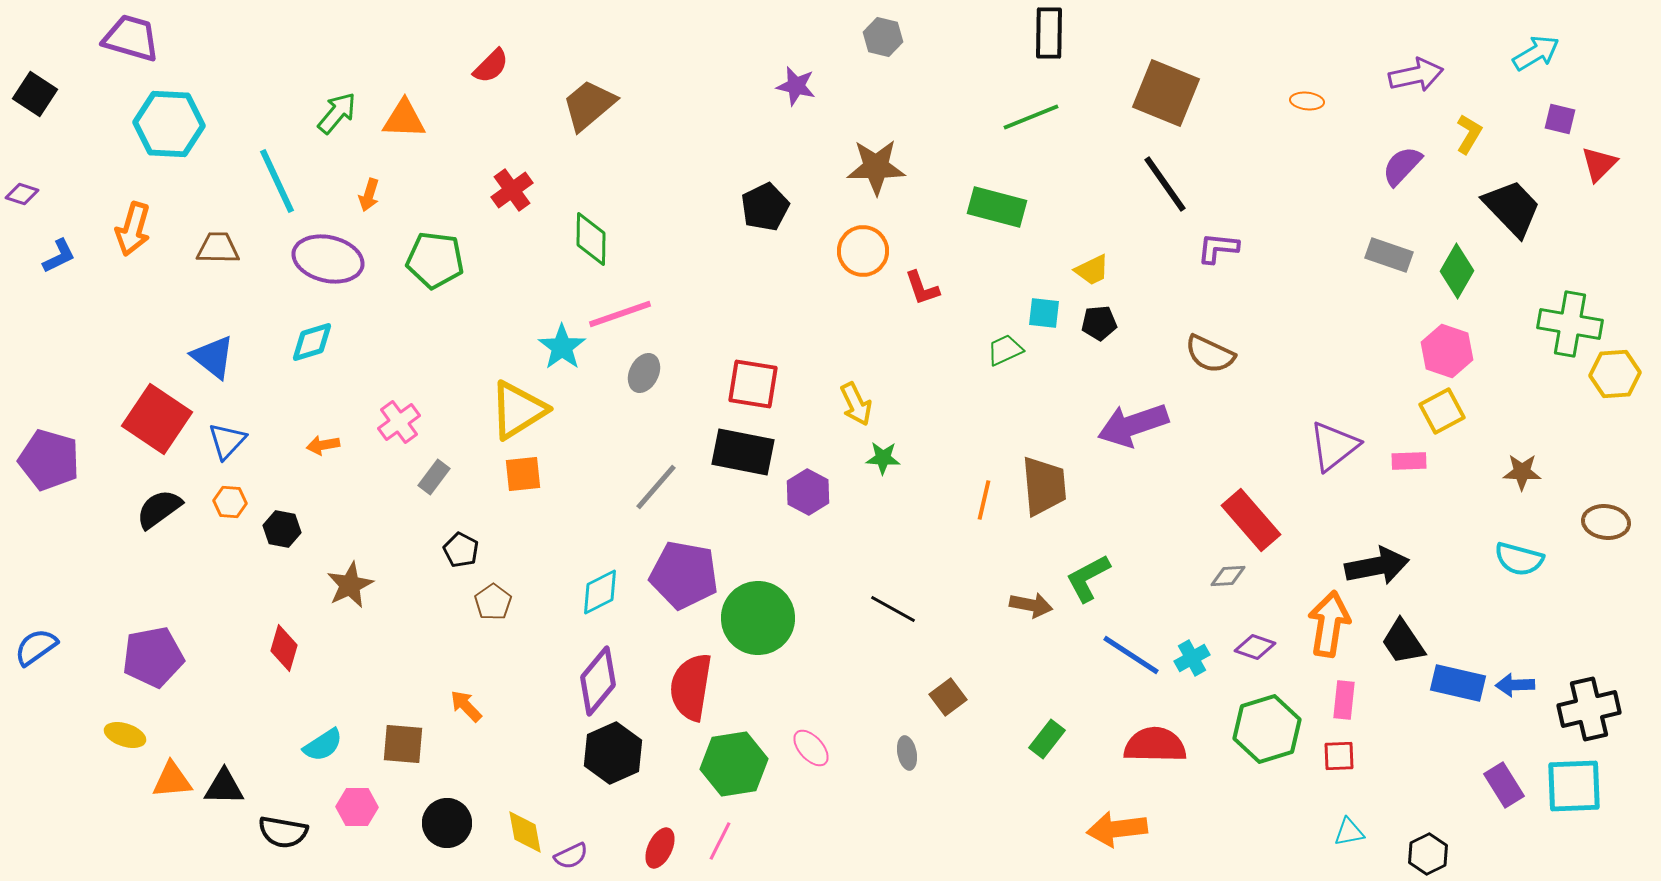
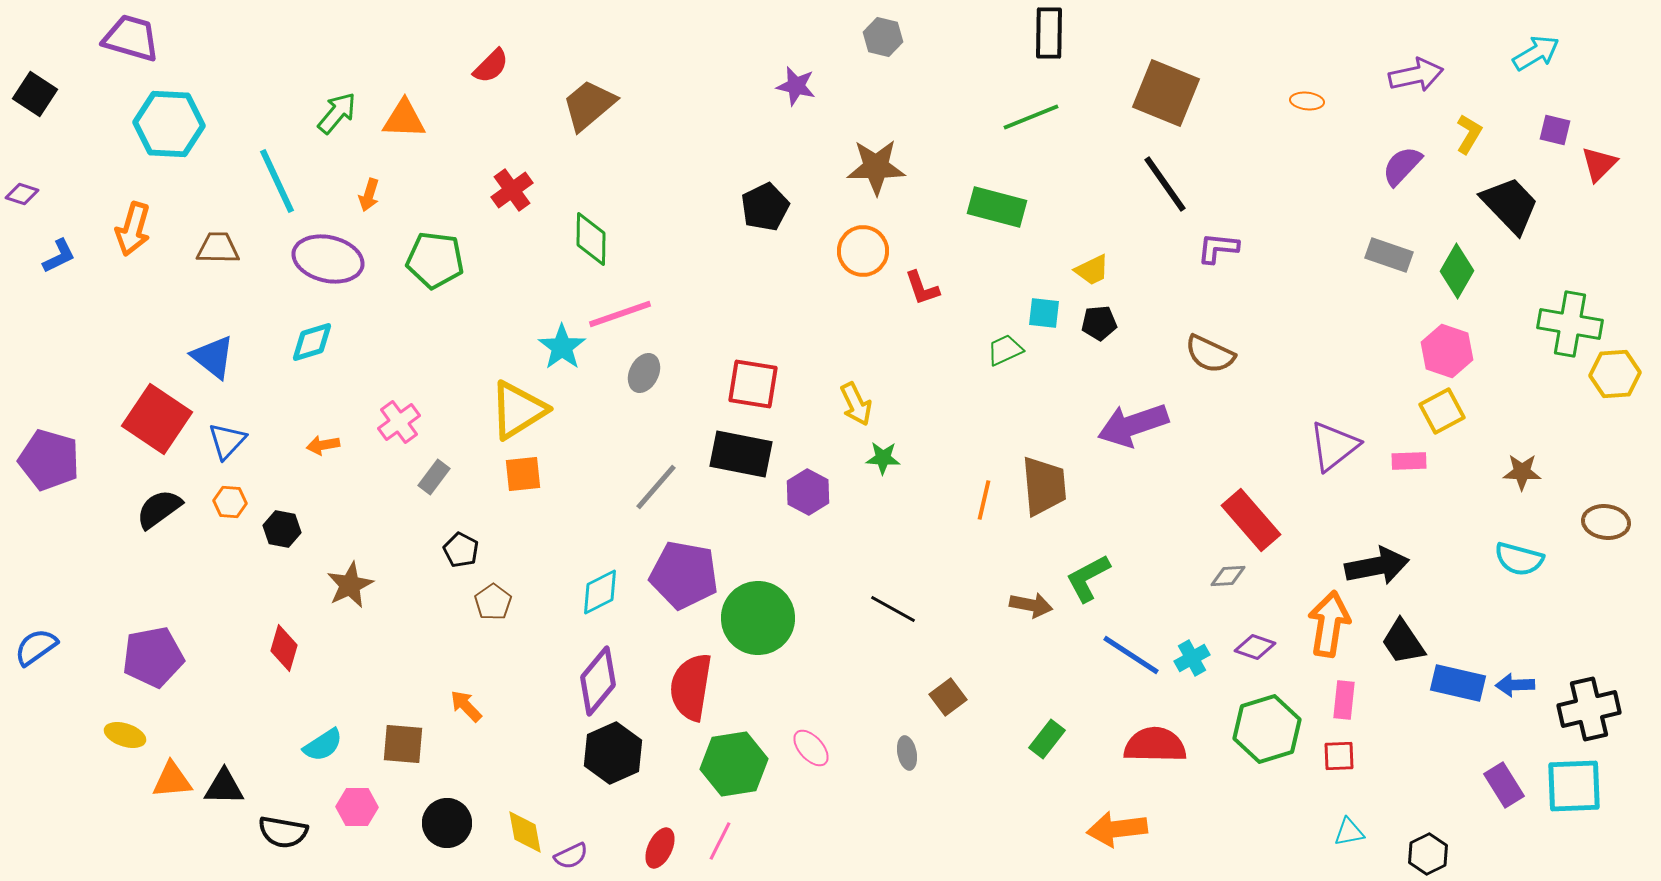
purple square at (1560, 119): moved 5 px left, 11 px down
black trapezoid at (1512, 208): moved 2 px left, 3 px up
black rectangle at (743, 452): moved 2 px left, 2 px down
